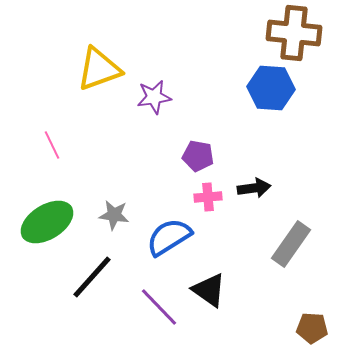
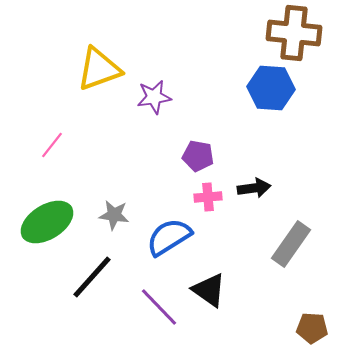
pink line: rotated 64 degrees clockwise
